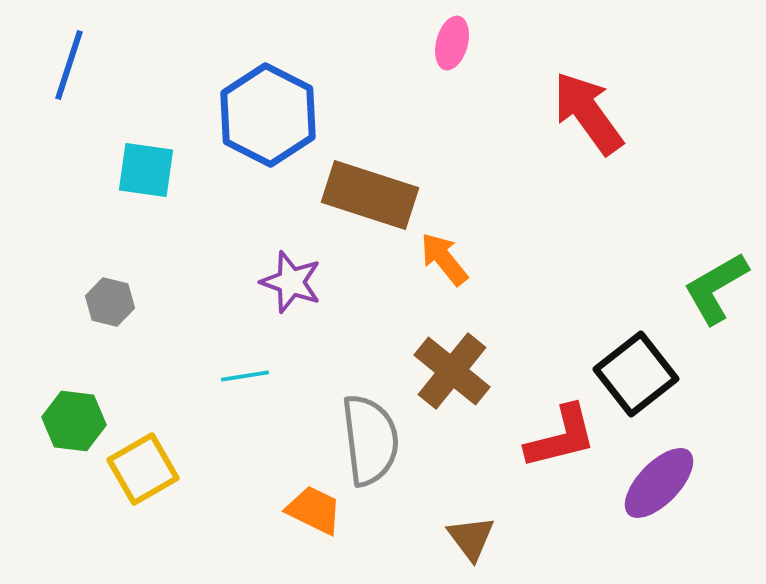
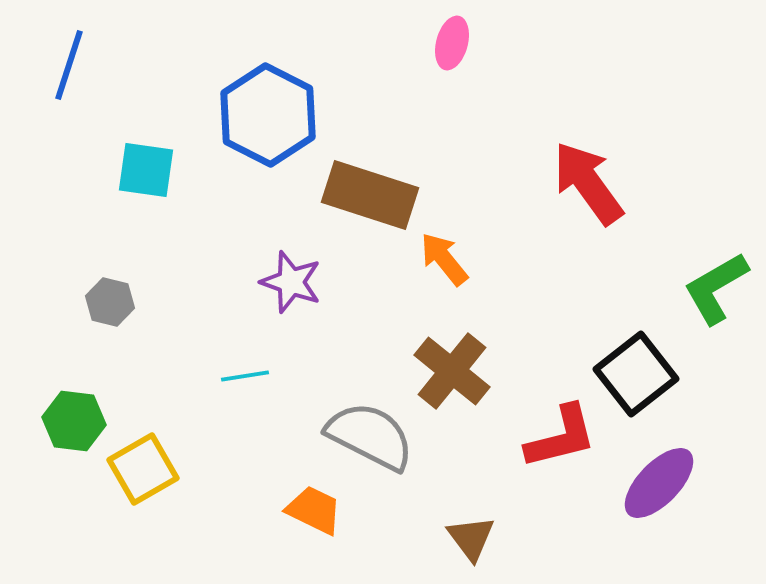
red arrow: moved 70 px down
gray semicircle: moved 4 px up; rotated 56 degrees counterclockwise
